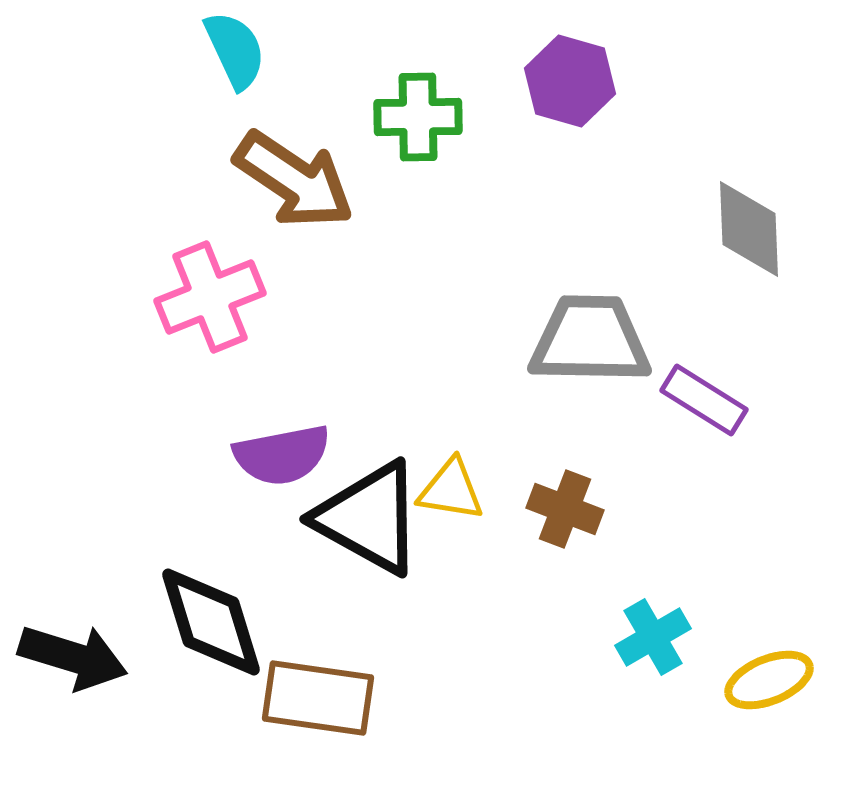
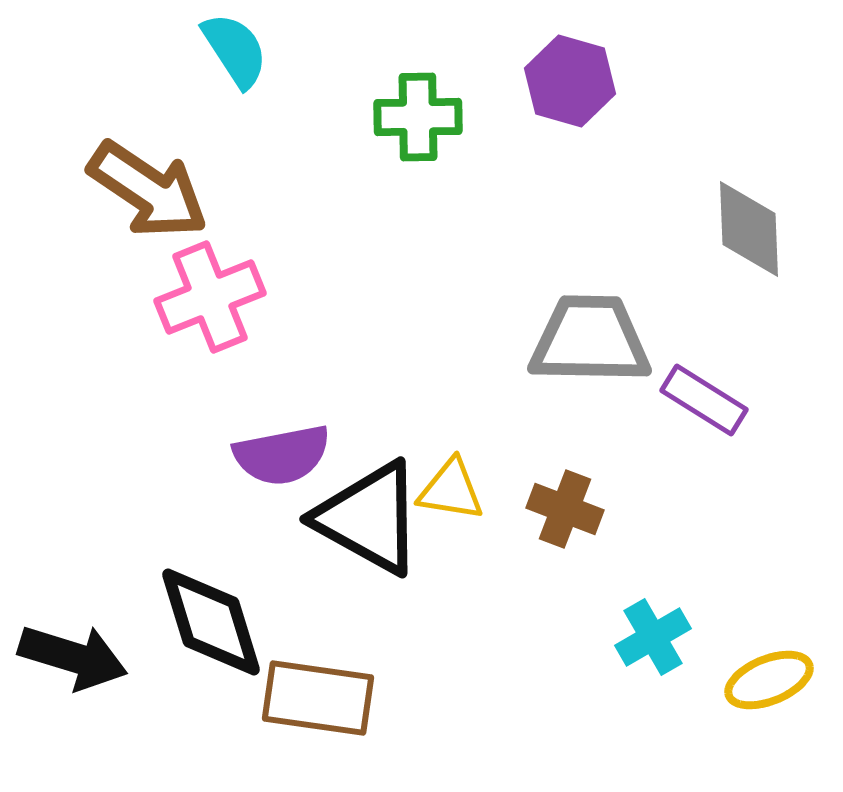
cyan semicircle: rotated 8 degrees counterclockwise
brown arrow: moved 146 px left, 10 px down
